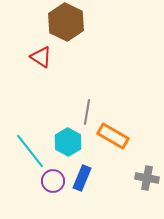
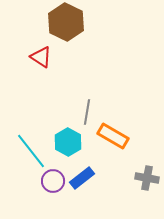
cyan line: moved 1 px right
blue rectangle: rotated 30 degrees clockwise
